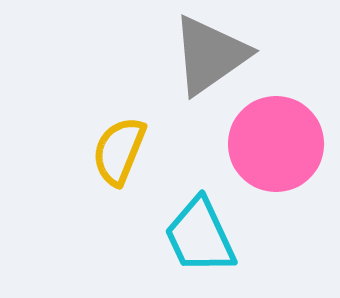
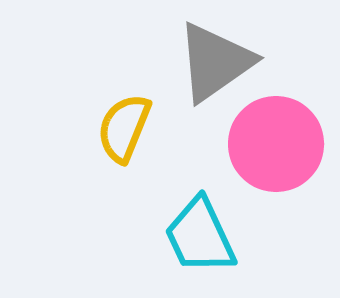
gray triangle: moved 5 px right, 7 px down
yellow semicircle: moved 5 px right, 23 px up
